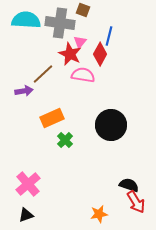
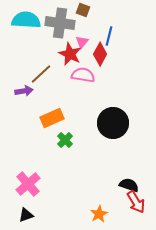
pink triangle: moved 2 px right
brown line: moved 2 px left
black circle: moved 2 px right, 2 px up
orange star: rotated 18 degrees counterclockwise
